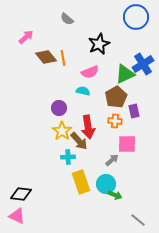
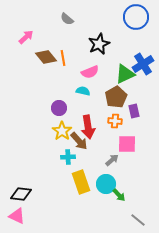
green arrow: moved 4 px right; rotated 24 degrees clockwise
